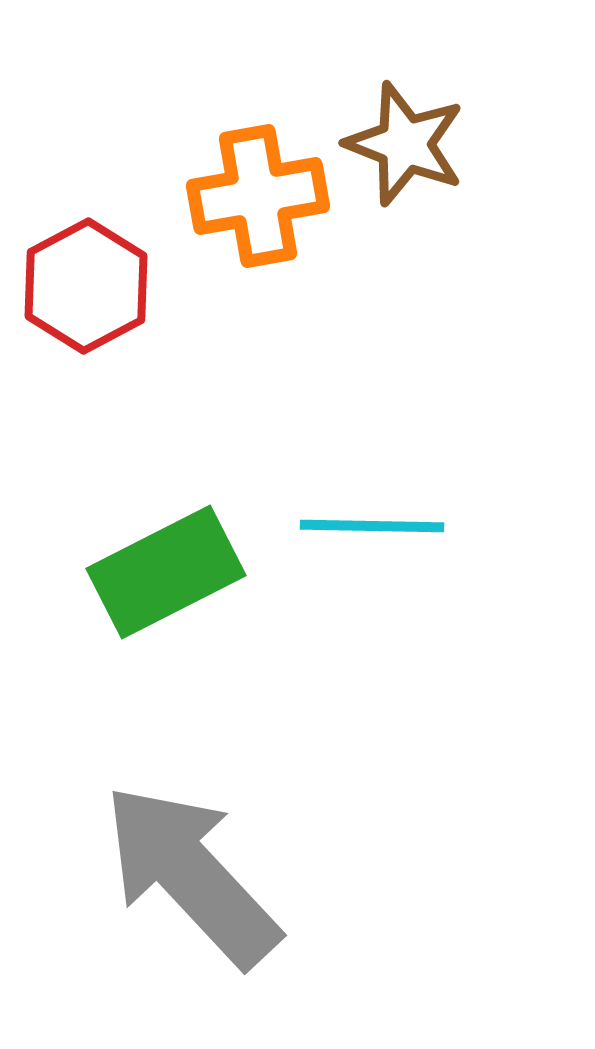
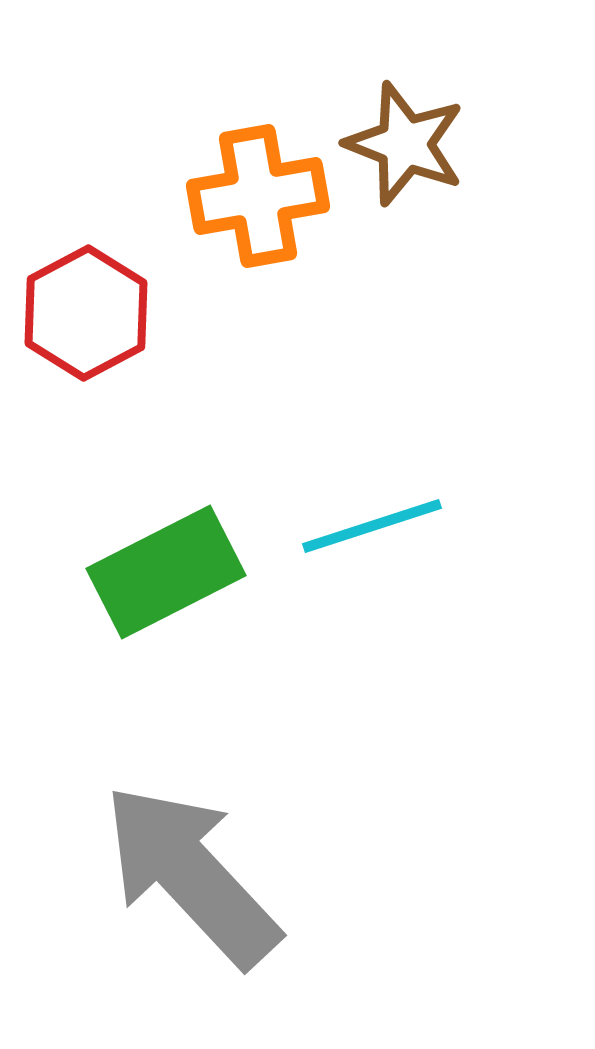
red hexagon: moved 27 px down
cyan line: rotated 19 degrees counterclockwise
